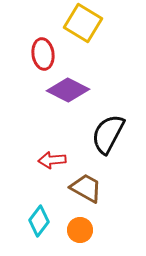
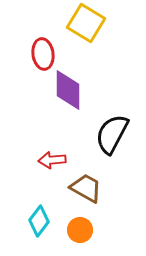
yellow square: moved 3 px right
purple diamond: rotated 63 degrees clockwise
black semicircle: moved 4 px right
